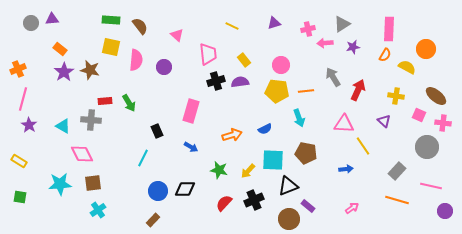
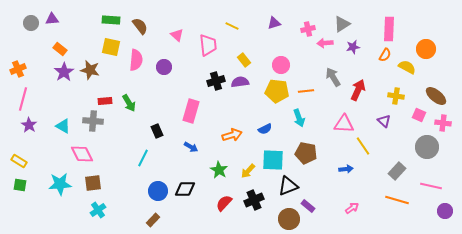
pink trapezoid at (208, 54): moved 9 px up
gray cross at (91, 120): moved 2 px right, 1 px down
green star at (219, 170): rotated 18 degrees clockwise
green square at (20, 197): moved 12 px up
